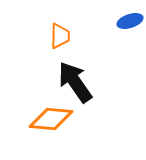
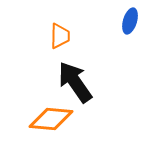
blue ellipse: rotated 55 degrees counterclockwise
